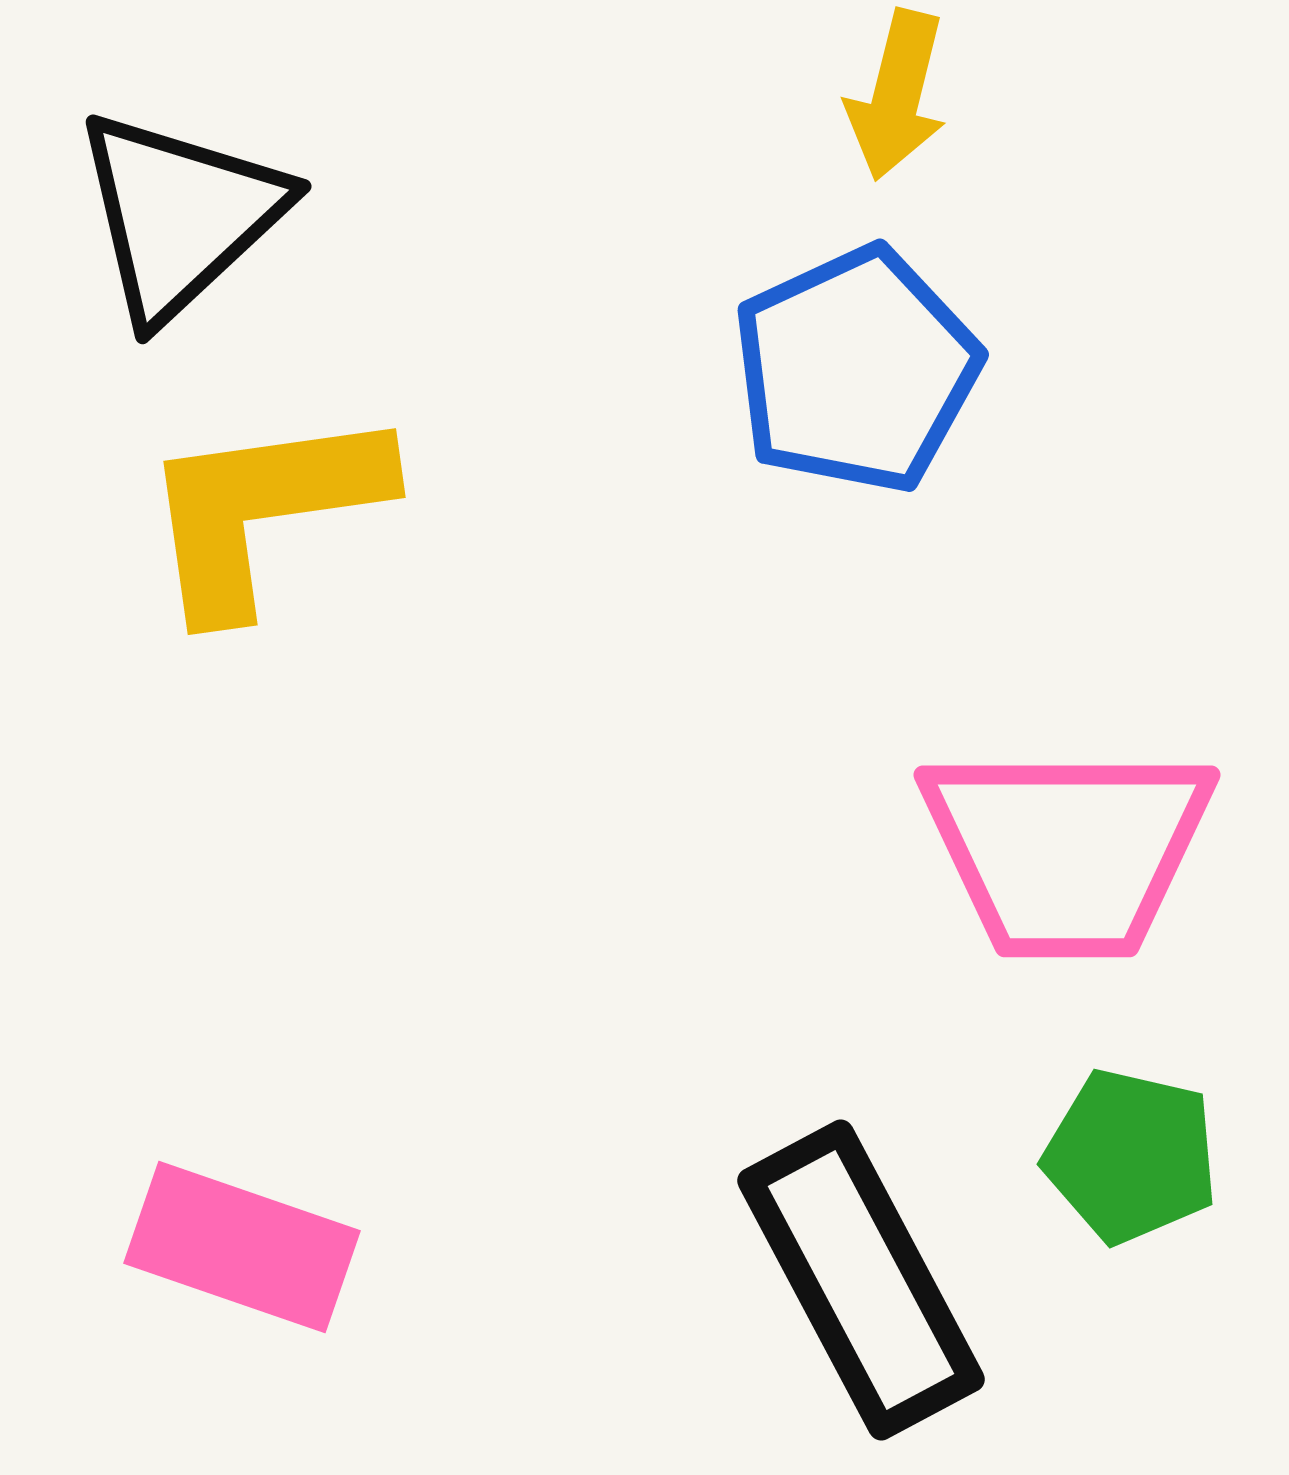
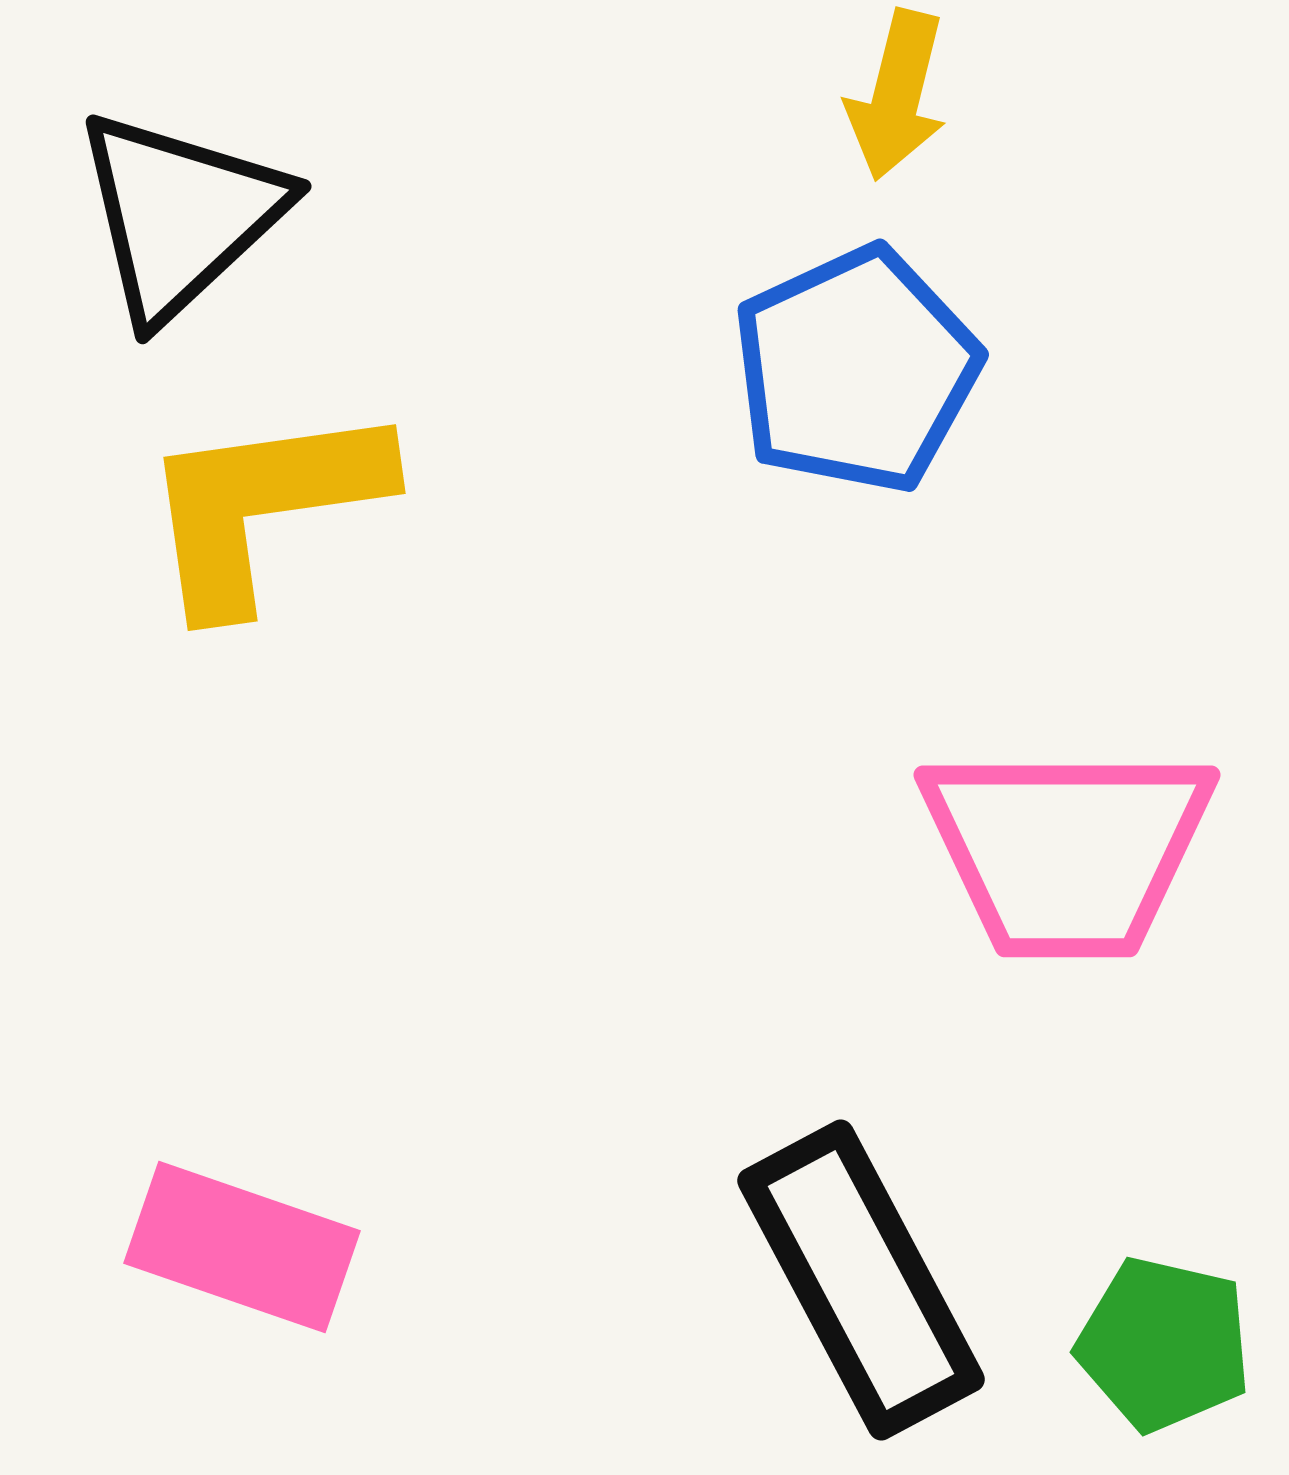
yellow L-shape: moved 4 px up
green pentagon: moved 33 px right, 188 px down
